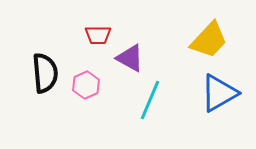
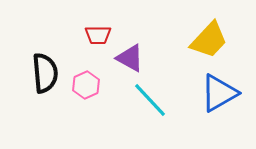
cyan line: rotated 66 degrees counterclockwise
